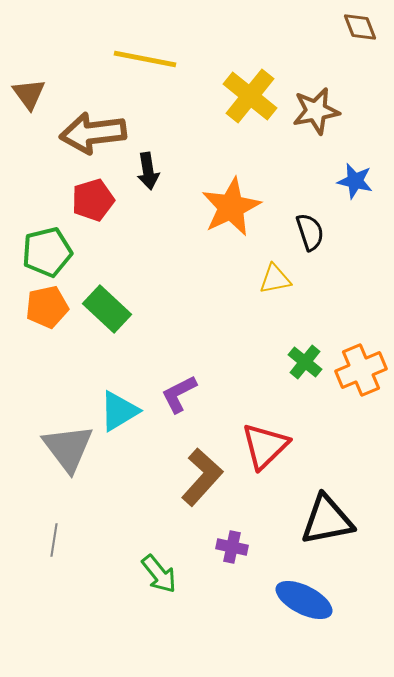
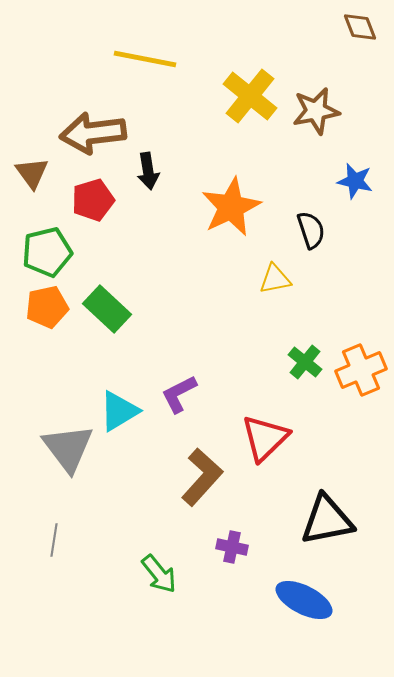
brown triangle: moved 3 px right, 79 px down
black semicircle: moved 1 px right, 2 px up
red triangle: moved 8 px up
